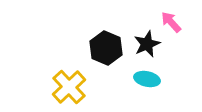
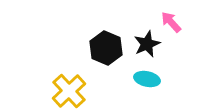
yellow cross: moved 4 px down
